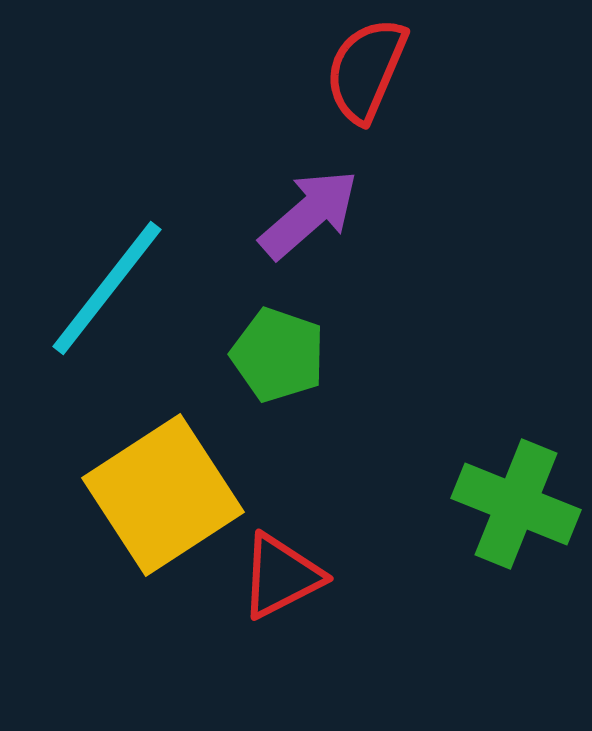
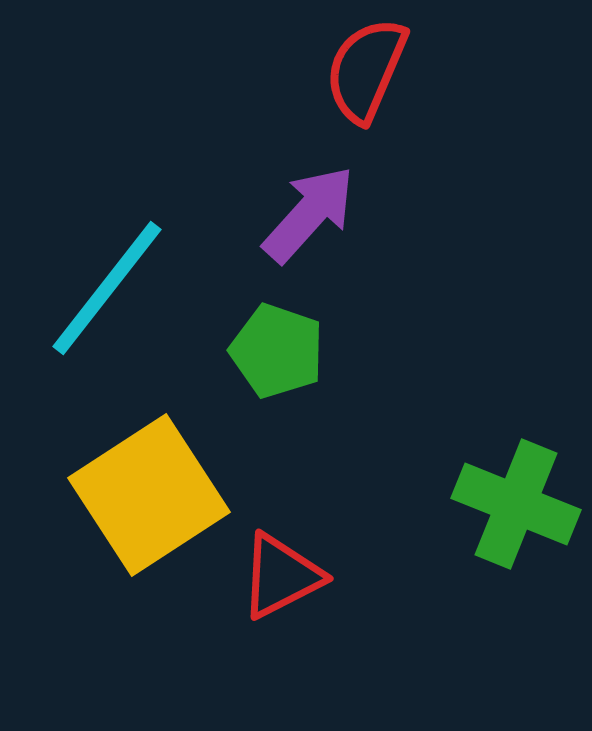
purple arrow: rotated 7 degrees counterclockwise
green pentagon: moved 1 px left, 4 px up
yellow square: moved 14 px left
